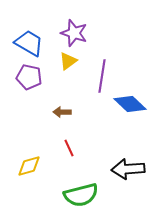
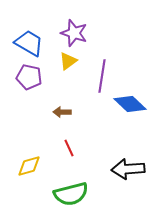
green semicircle: moved 10 px left, 1 px up
